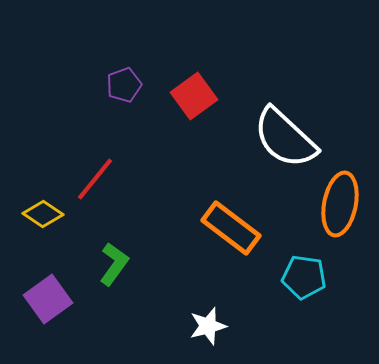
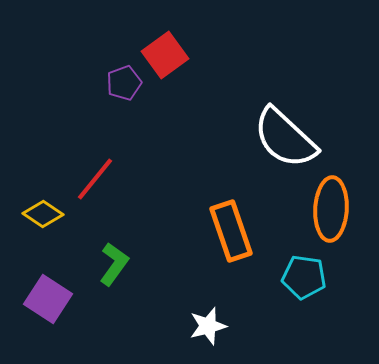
purple pentagon: moved 2 px up
red square: moved 29 px left, 41 px up
orange ellipse: moved 9 px left, 5 px down; rotated 8 degrees counterclockwise
orange rectangle: moved 3 px down; rotated 34 degrees clockwise
purple square: rotated 21 degrees counterclockwise
